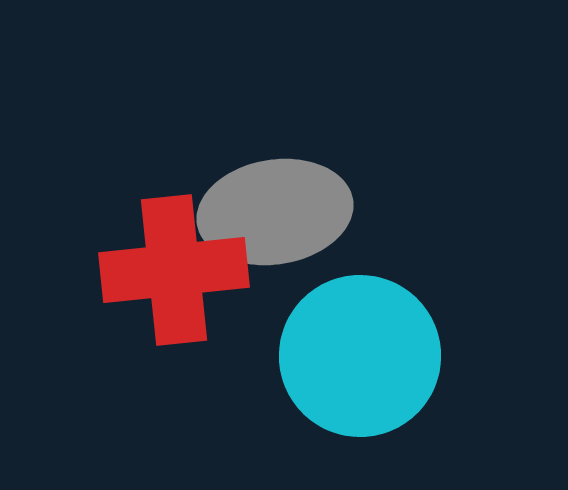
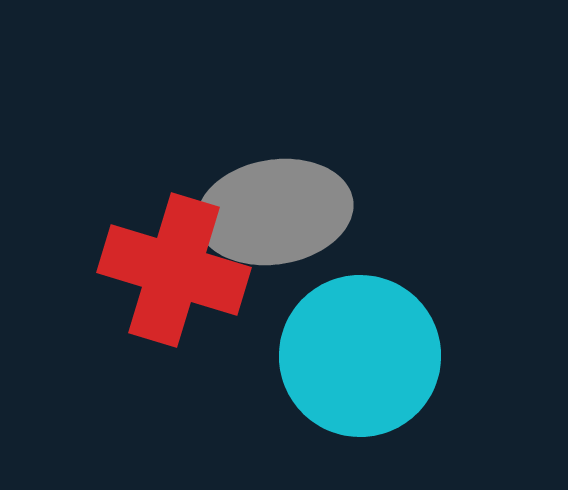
red cross: rotated 23 degrees clockwise
